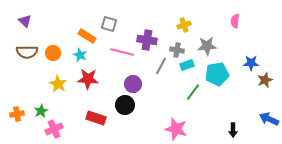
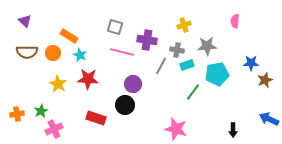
gray square: moved 6 px right, 3 px down
orange rectangle: moved 18 px left
